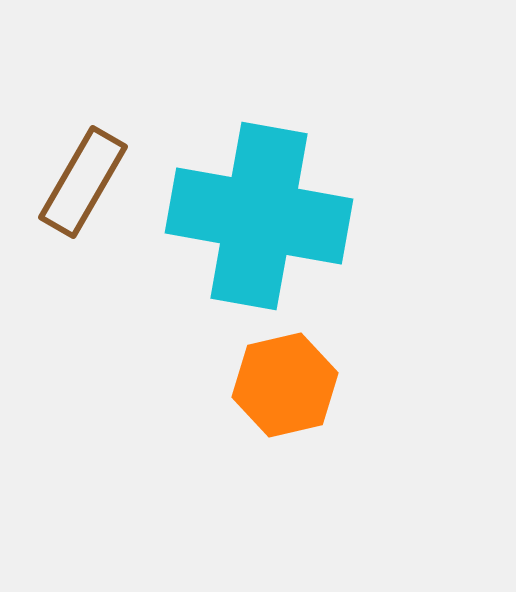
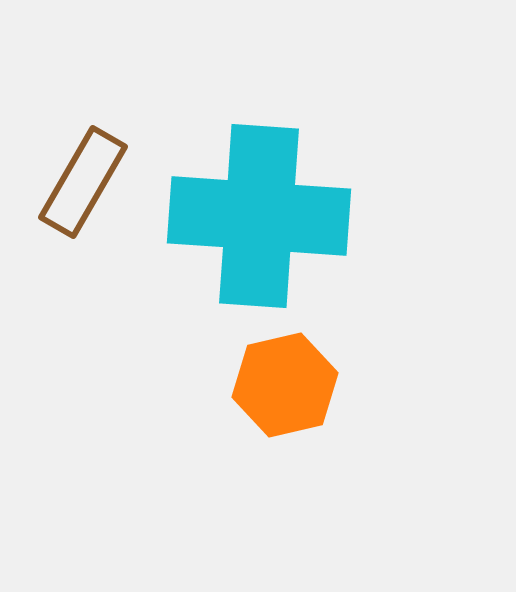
cyan cross: rotated 6 degrees counterclockwise
